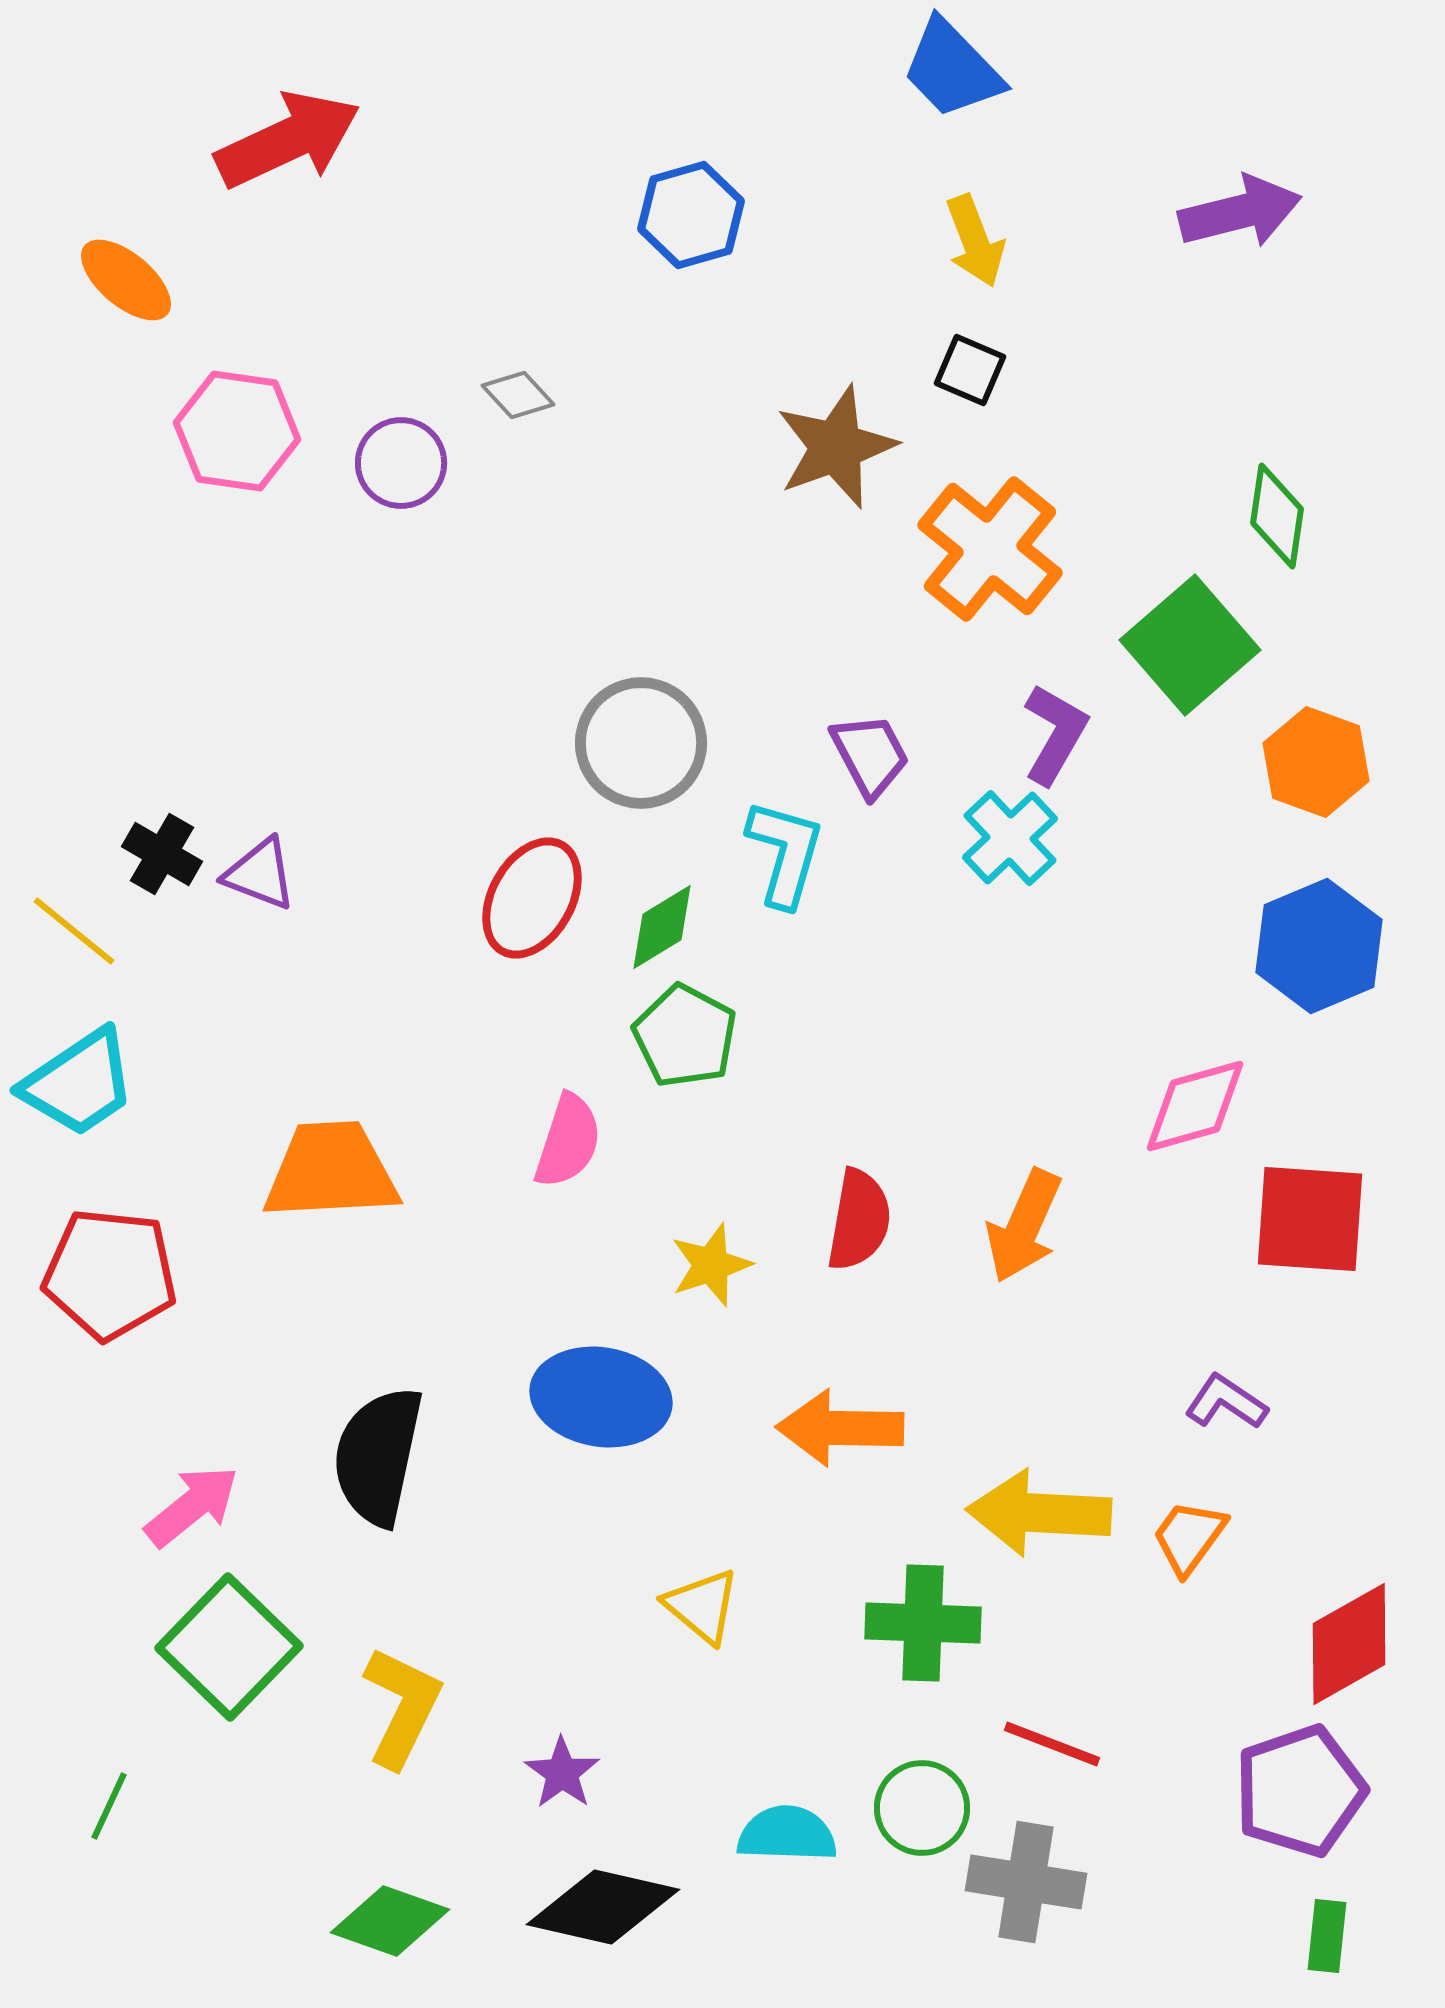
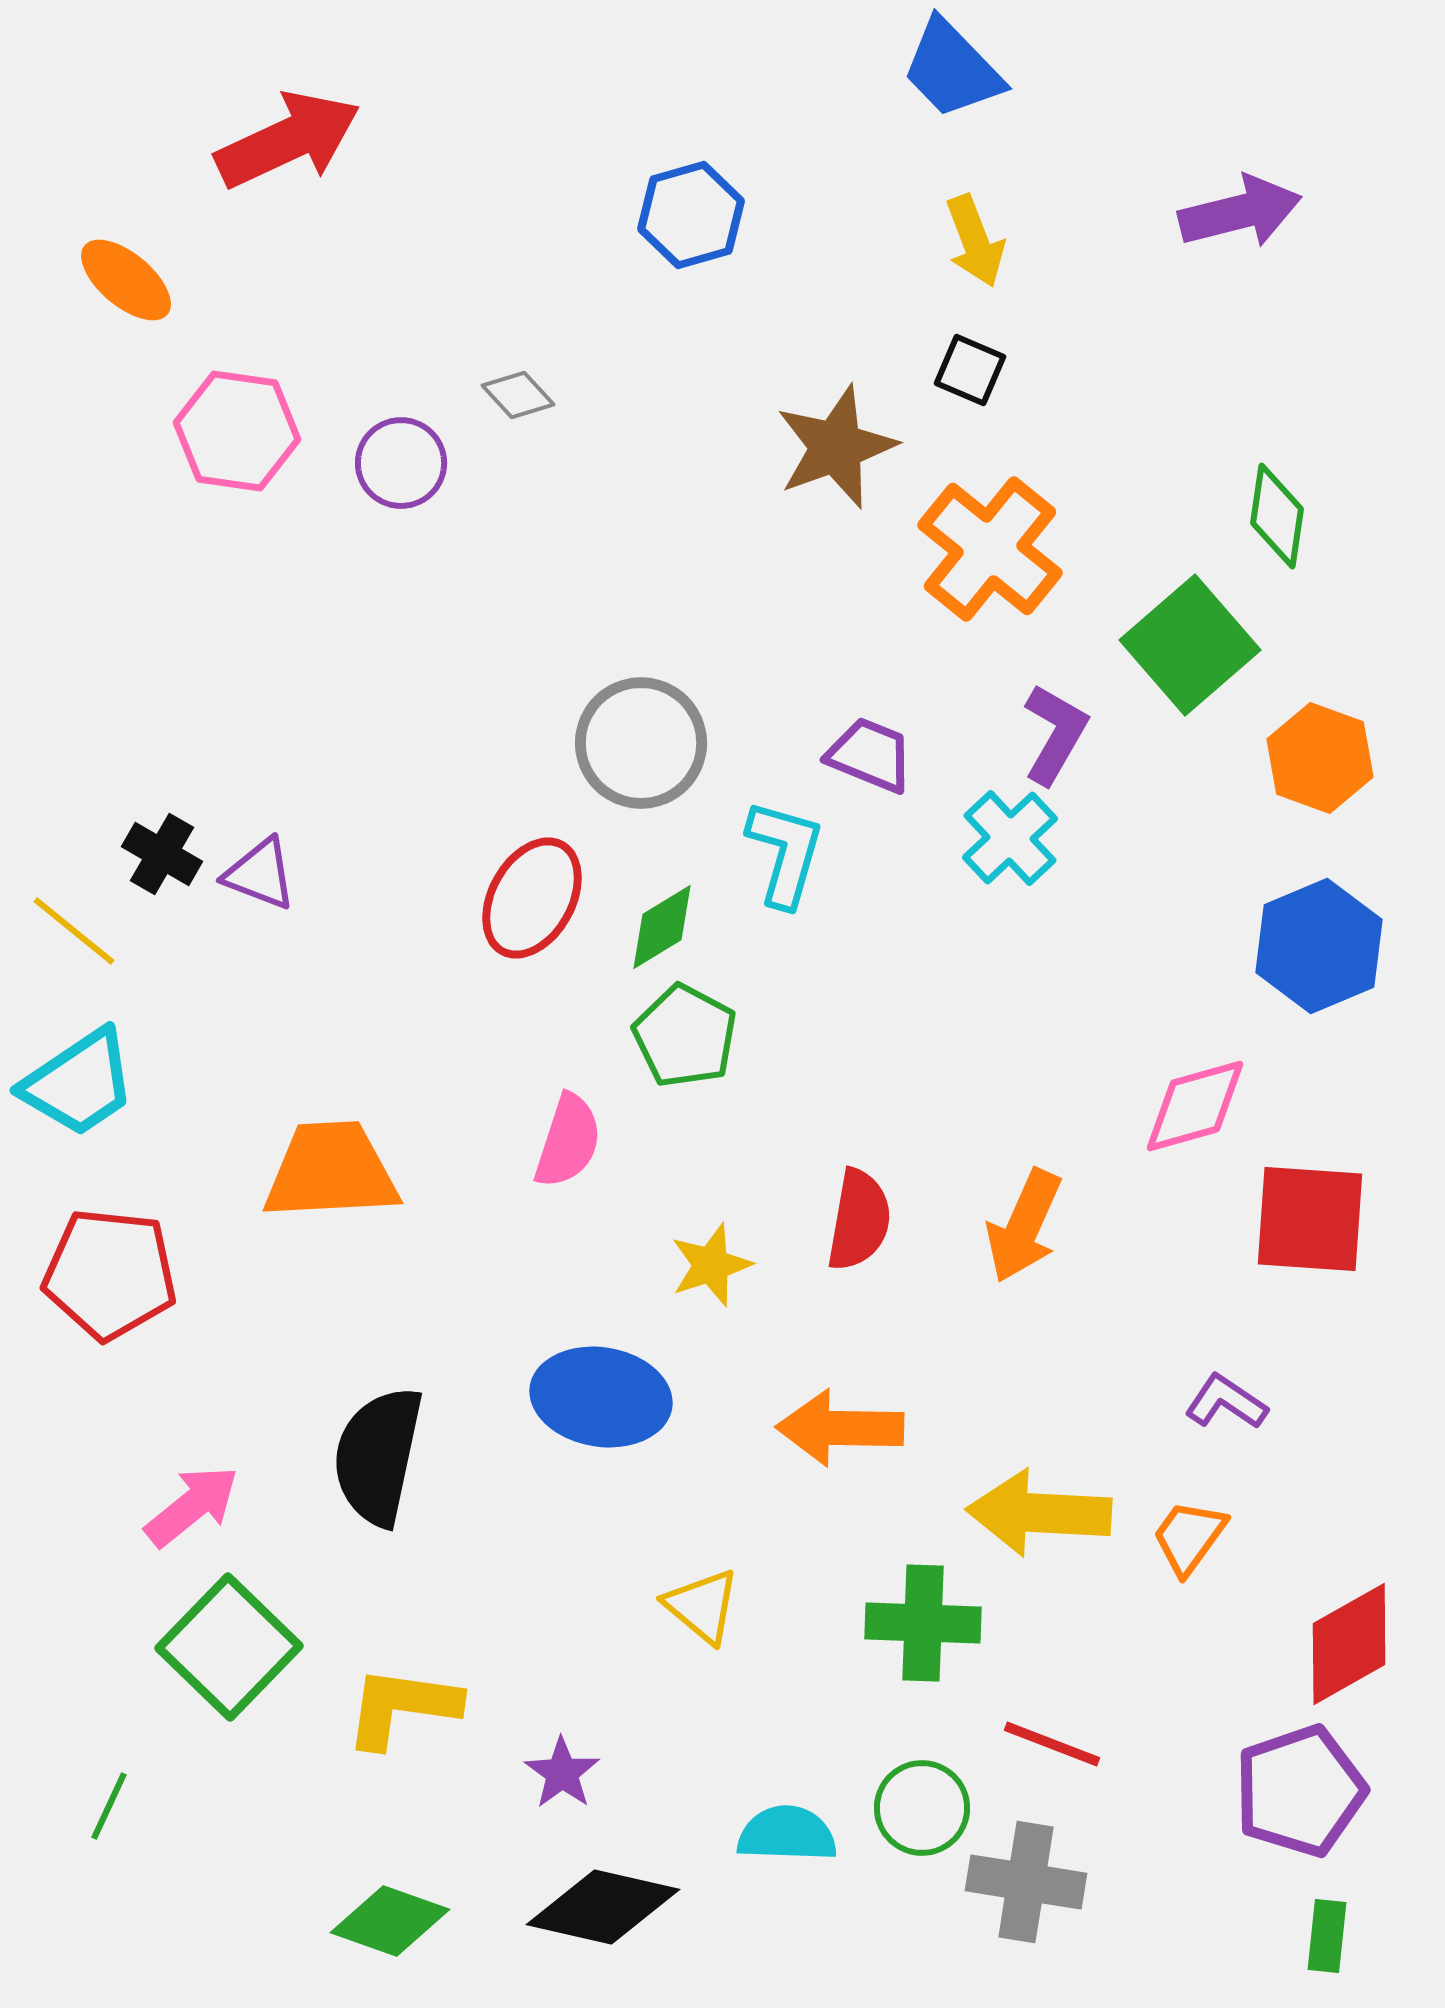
purple trapezoid at (870, 755): rotated 40 degrees counterclockwise
orange hexagon at (1316, 762): moved 4 px right, 4 px up
yellow L-shape at (402, 1707): rotated 108 degrees counterclockwise
